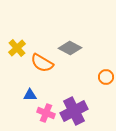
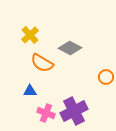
yellow cross: moved 13 px right, 13 px up
blue triangle: moved 4 px up
